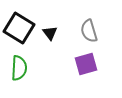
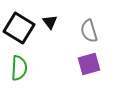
black triangle: moved 11 px up
purple square: moved 3 px right
